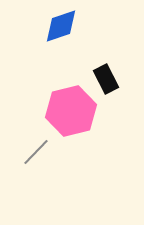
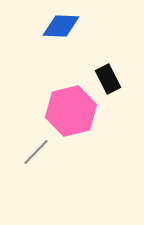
blue diamond: rotated 21 degrees clockwise
black rectangle: moved 2 px right
